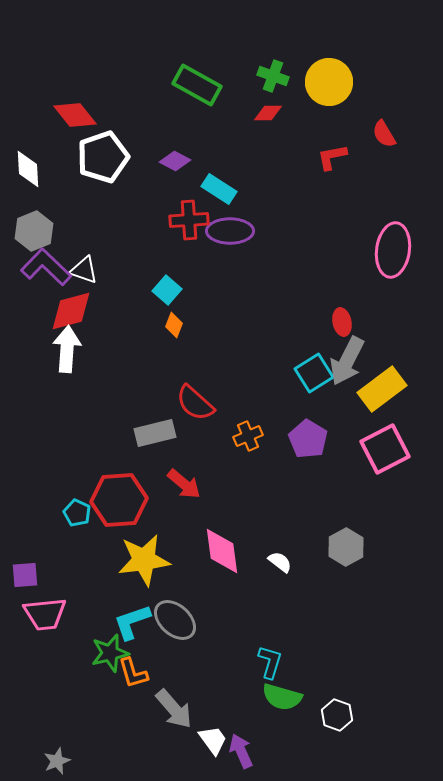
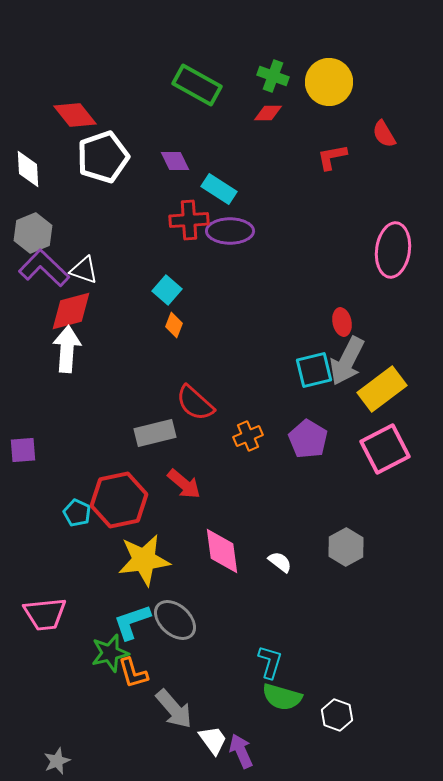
purple diamond at (175, 161): rotated 36 degrees clockwise
gray hexagon at (34, 231): moved 1 px left, 2 px down
purple L-shape at (46, 267): moved 2 px left, 1 px down
cyan square at (314, 373): moved 3 px up; rotated 18 degrees clockwise
red hexagon at (119, 500): rotated 8 degrees counterclockwise
purple square at (25, 575): moved 2 px left, 125 px up
